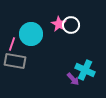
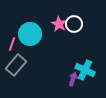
white circle: moved 3 px right, 1 px up
cyan circle: moved 1 px left
gray rectangle: moved 1 px right, 4 px down; rotated 60 degrees counterclockwise
purple arrow: rotated 120 degrees counterclockwise
